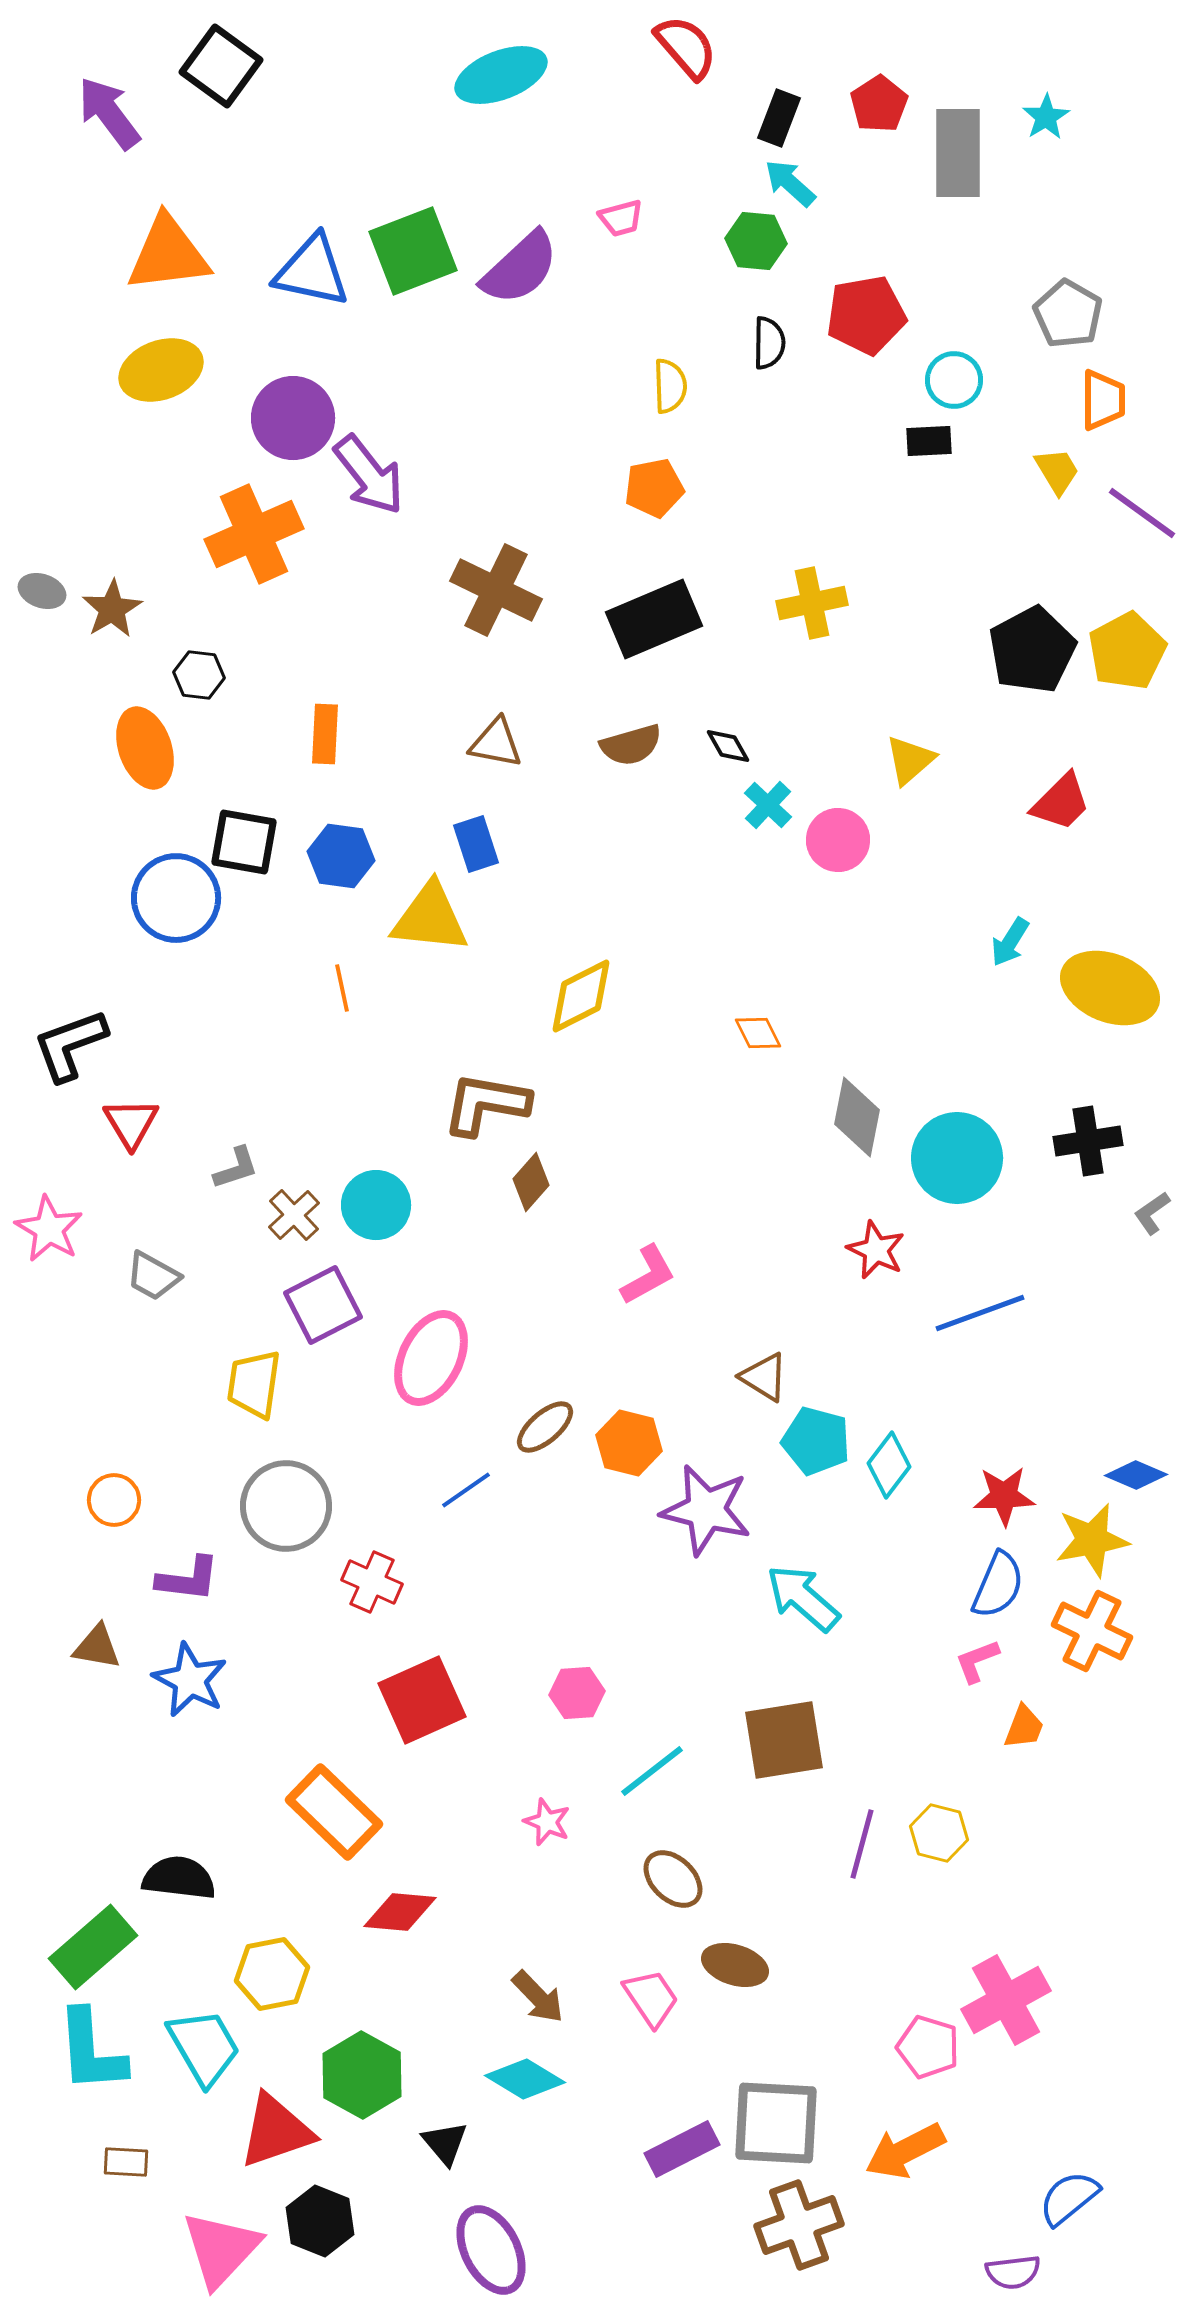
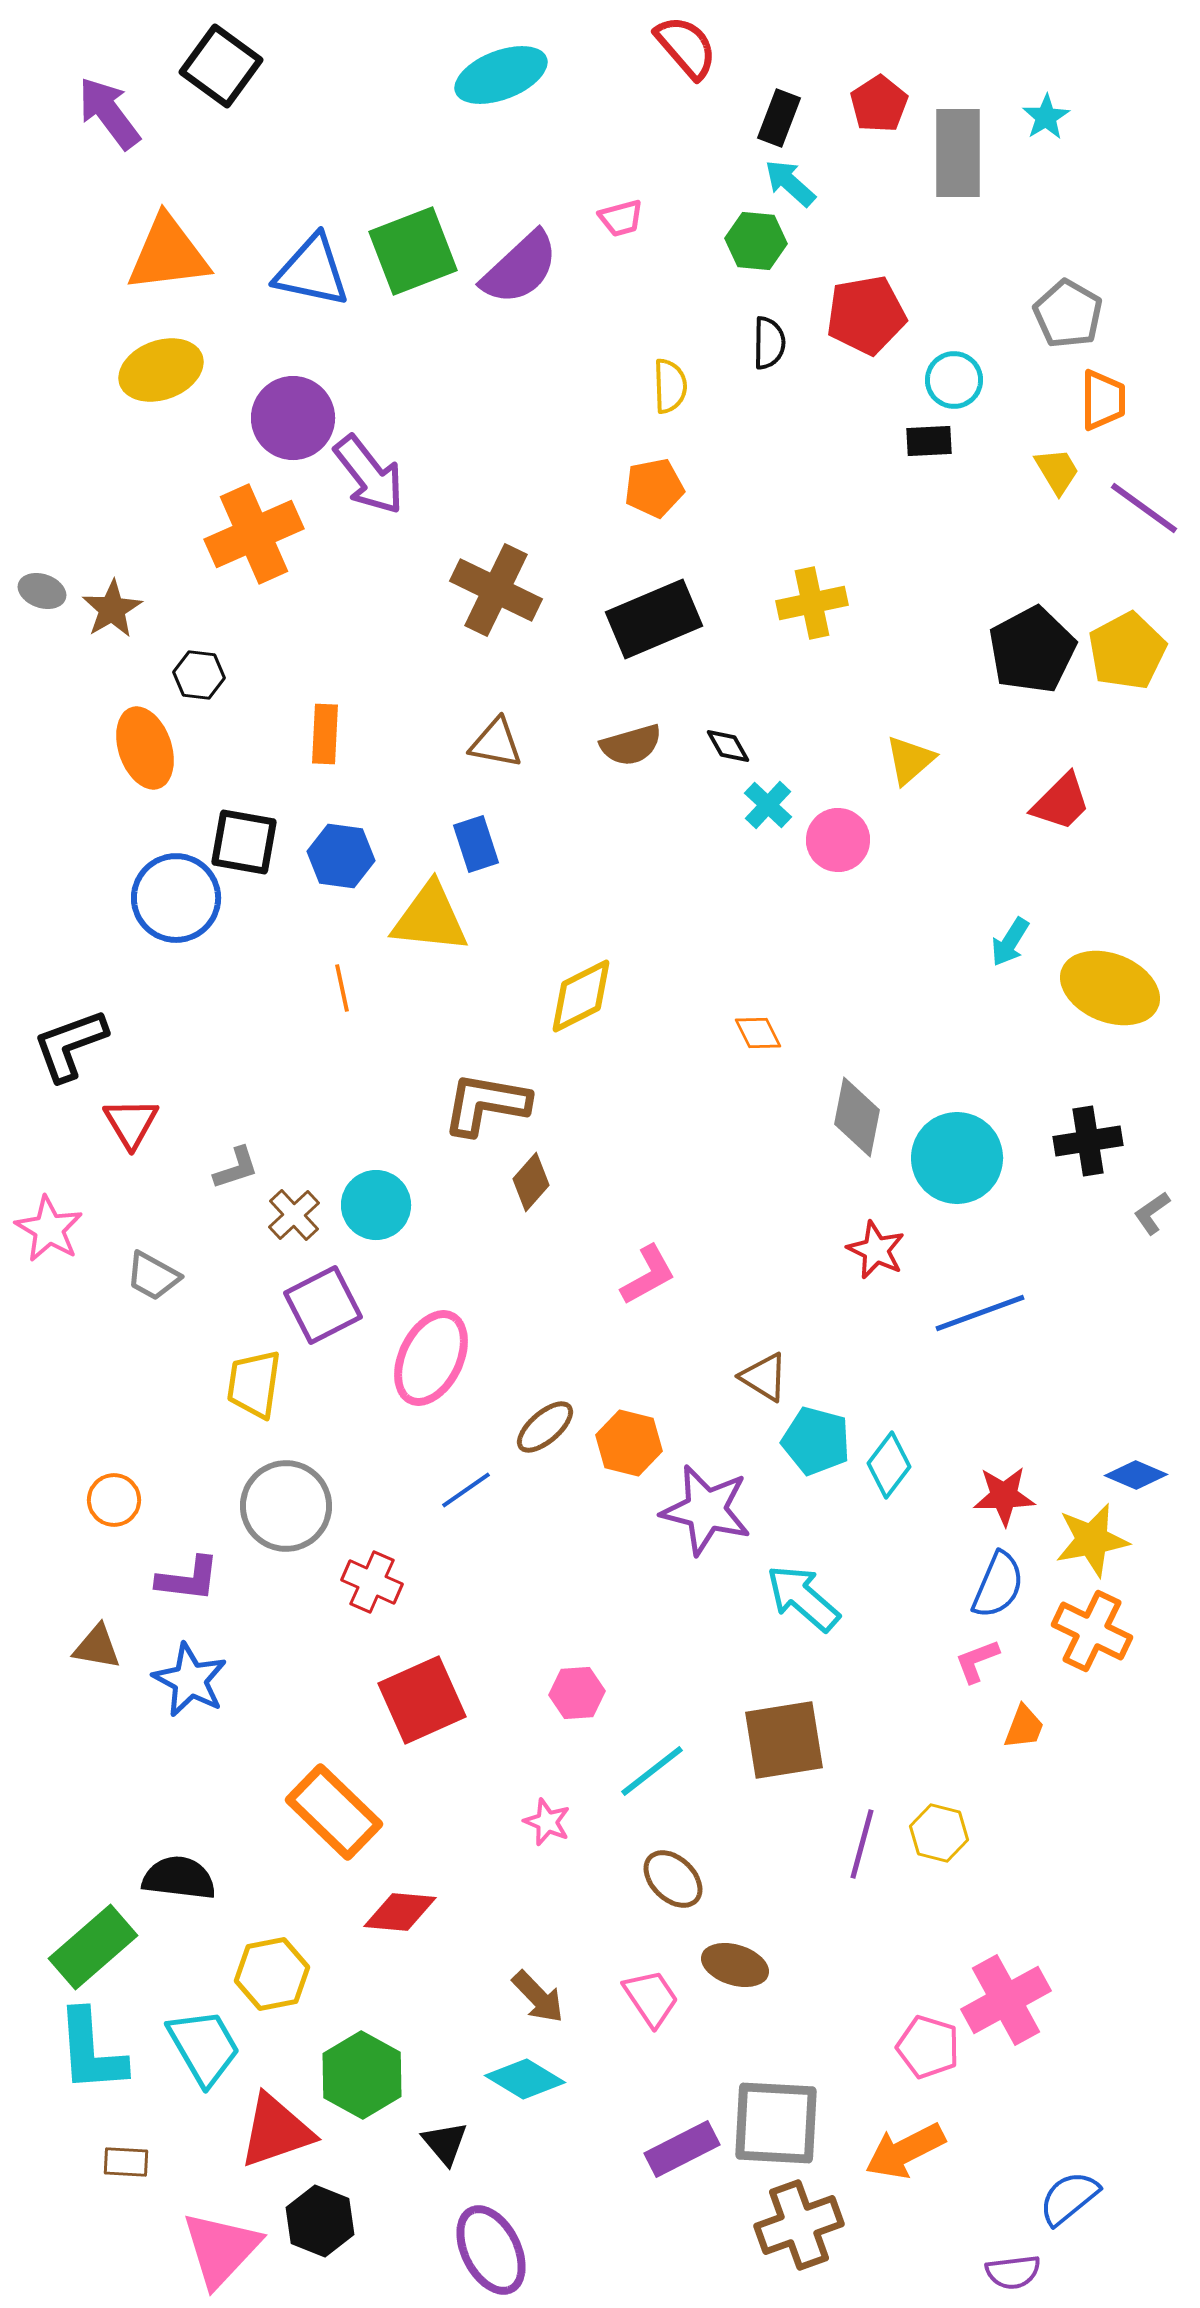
purple line at (1142, 513): moved 2 px right, 5 px up
